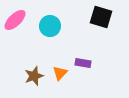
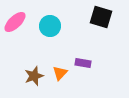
pink ellipse: moved 2 px down
